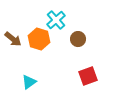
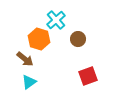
brown arrow: moved 12 px right, 20 px down
